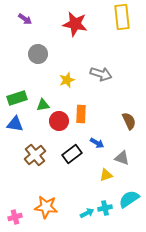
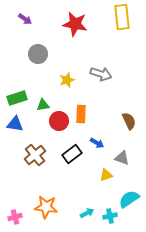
cyan cross: moved 5 px right, 8 px down
